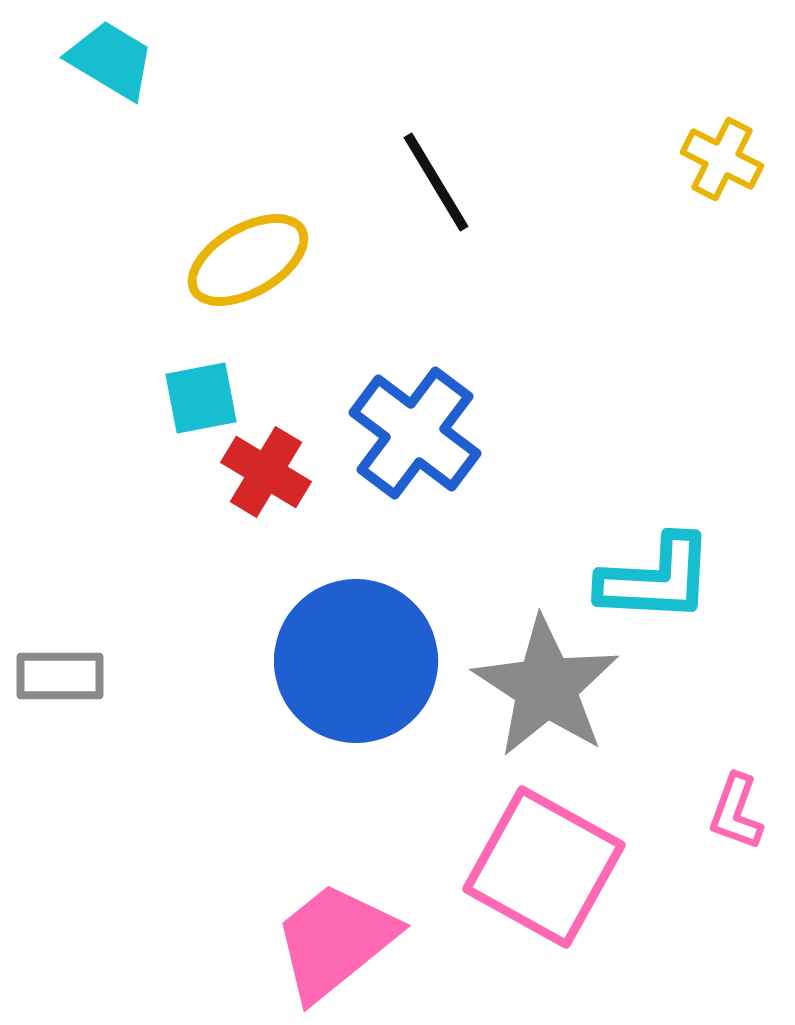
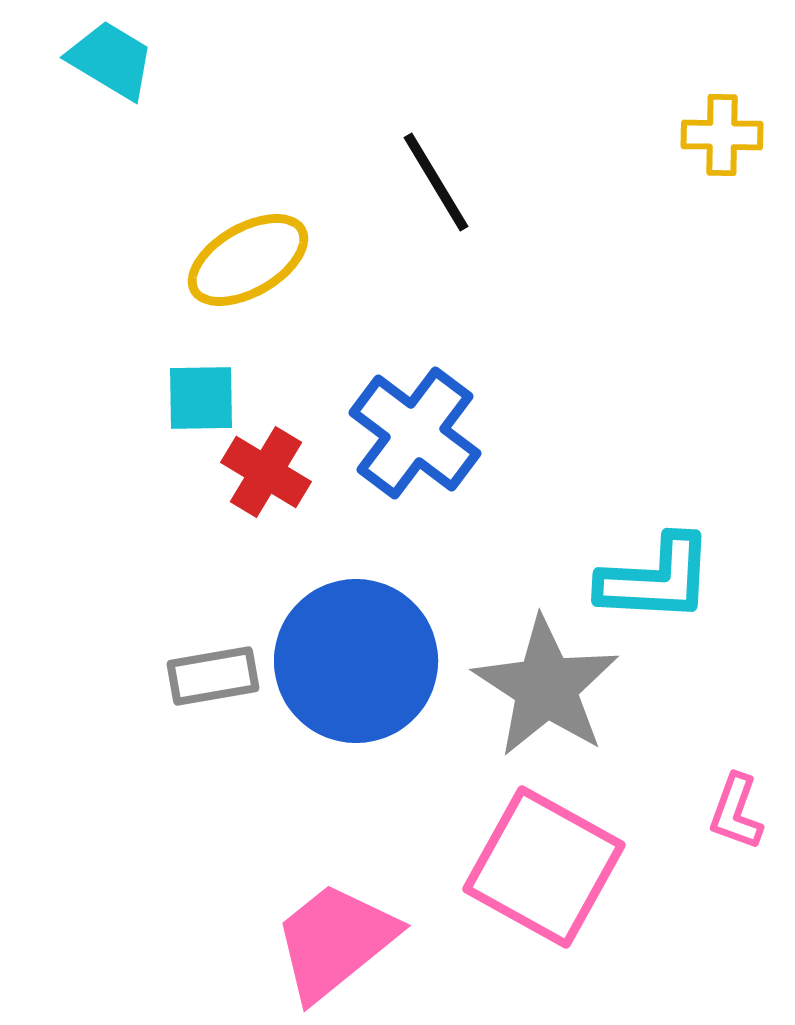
yellow cross: moved 24 px up; rotated 26 degrees counterclockwise
cyan square: rotated 10 degrees clockwise
gray rectangle: moved 153 px right; rotated 10 degrees counterclockwise
